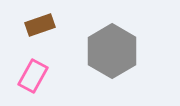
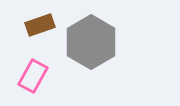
gray hexagon: moved 21 px left, 9 px up
